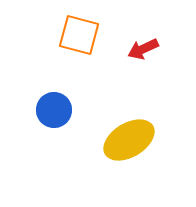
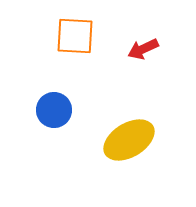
orange square: moved 4 px left, 1 px down; rotated 12 degrees counterclockwise
